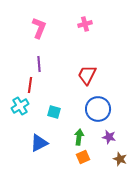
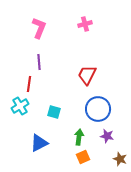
purple line: moved 2 px up
red line: moved 1 px left, 1 px up
purple star: moved 2 px left, 1 px up
